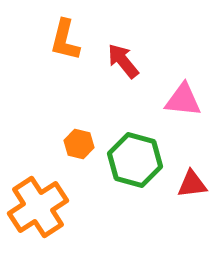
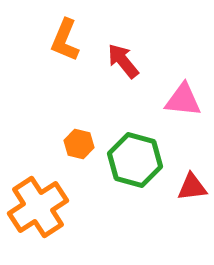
orange L-shape: rotated 9 degrees clockwise
red triangle: moved 3 px down
